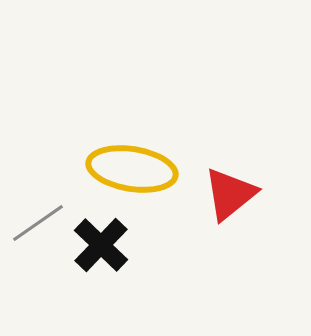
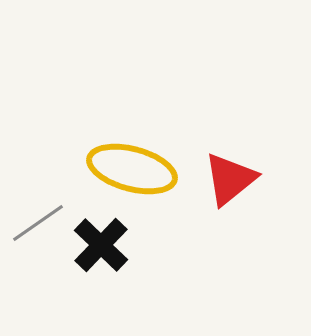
yellow ellipse: rotated 6 degrees clockwise
red triangle: moved 15 px up
